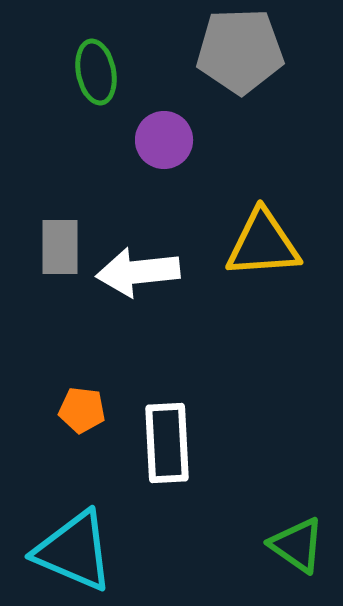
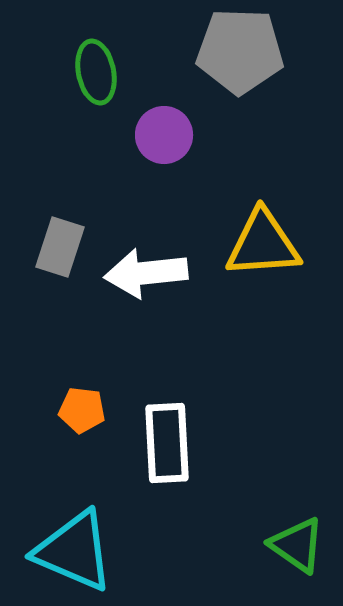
gray pentagon: rotated 4 degrees clockwise
purple circle: moved 5 px up
gray rectangle: rotated 18 degrees clockwise
white arrow: moved 8 px right, 1 px down
